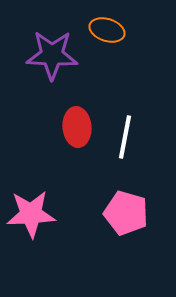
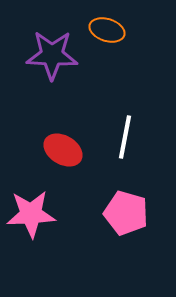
red ellipse: moved 14 px left, 23 px down; rotated 54 degrees counterclockwise
